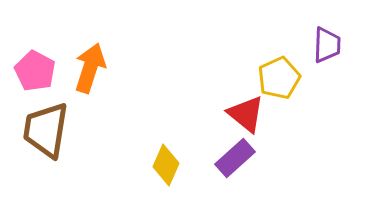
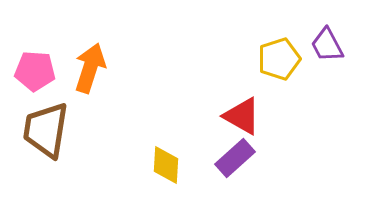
purple trapezoid: rotated 150 degrees clockwise
pink pentagon: rotated 24 degrees counterclockwise
yellow pentagon: moved 19 px up; rotated 6 degrees clockwise
red triangle: moved 4 px left, 2 px down; rotated 9 degrees counterclockwise
yellow diamond: rotated 21 degrees counterclockwise
